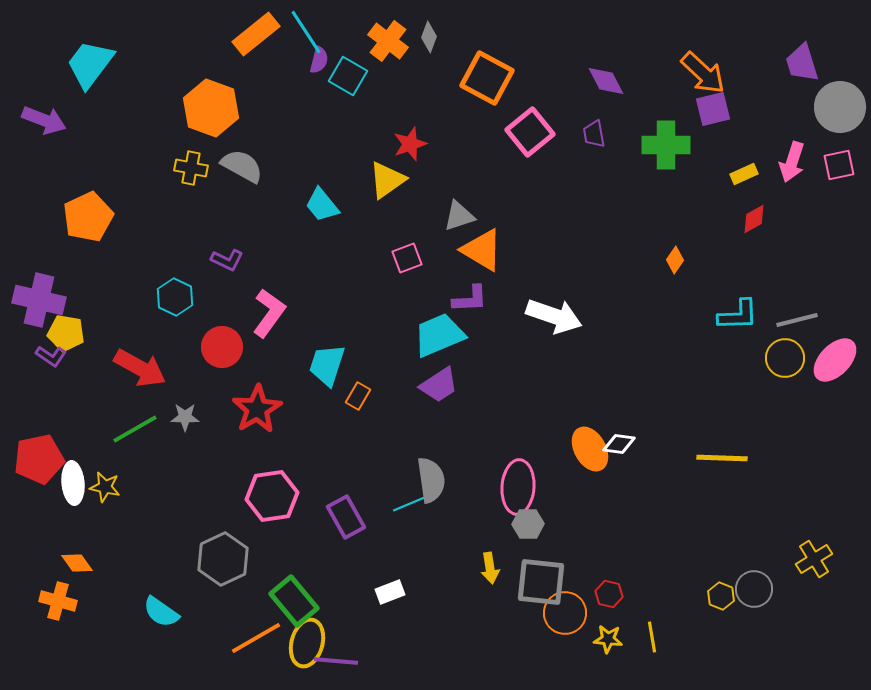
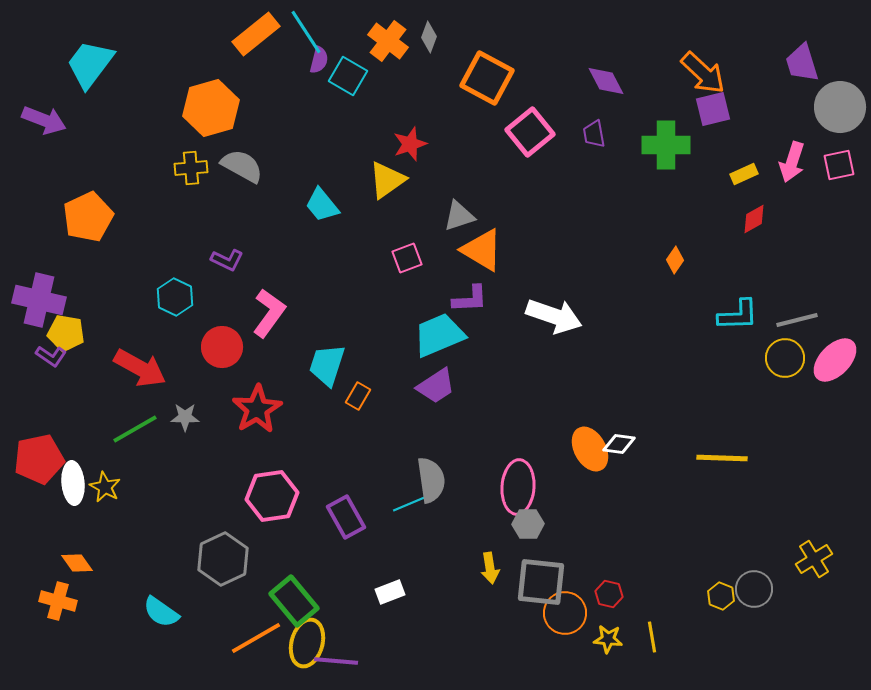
orange hexagon at (211, 108): rotated 24 degrees clockwise
yellow cross at (191, 168): rotated 16 degrees counterclockwise
purple trapezoid at (439, 385): moved 3 px left, 1 px down
yellow star at (105, 487): rotated 16 degrees clockwise
